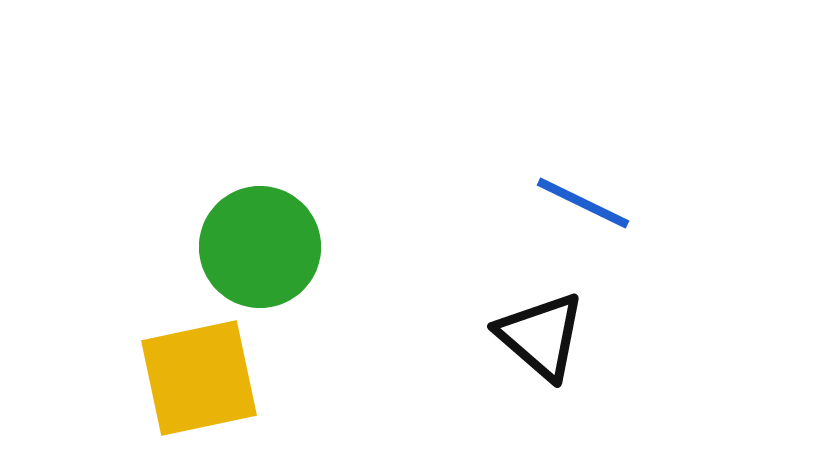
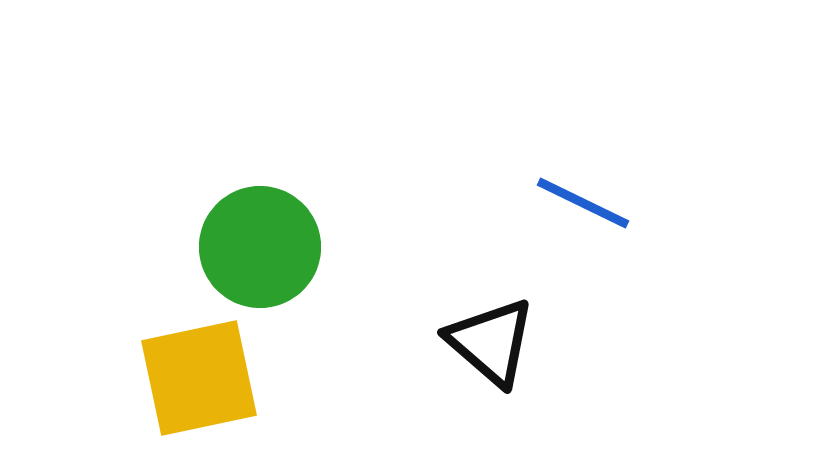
black triangle: moved 50 px left, 6 px down
